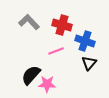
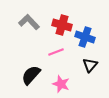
blue cross: moved 4 px up
pink line: moved 1 px down
black triangle: moved 1 px right, 2 px down
pink star: moved 14 px right; rotated 18 degrees clockwise
